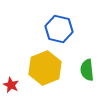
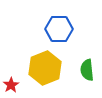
blue hexagon: rotated 12 degrees counterclockwise
red star: rotated 14 degrees clockwise
